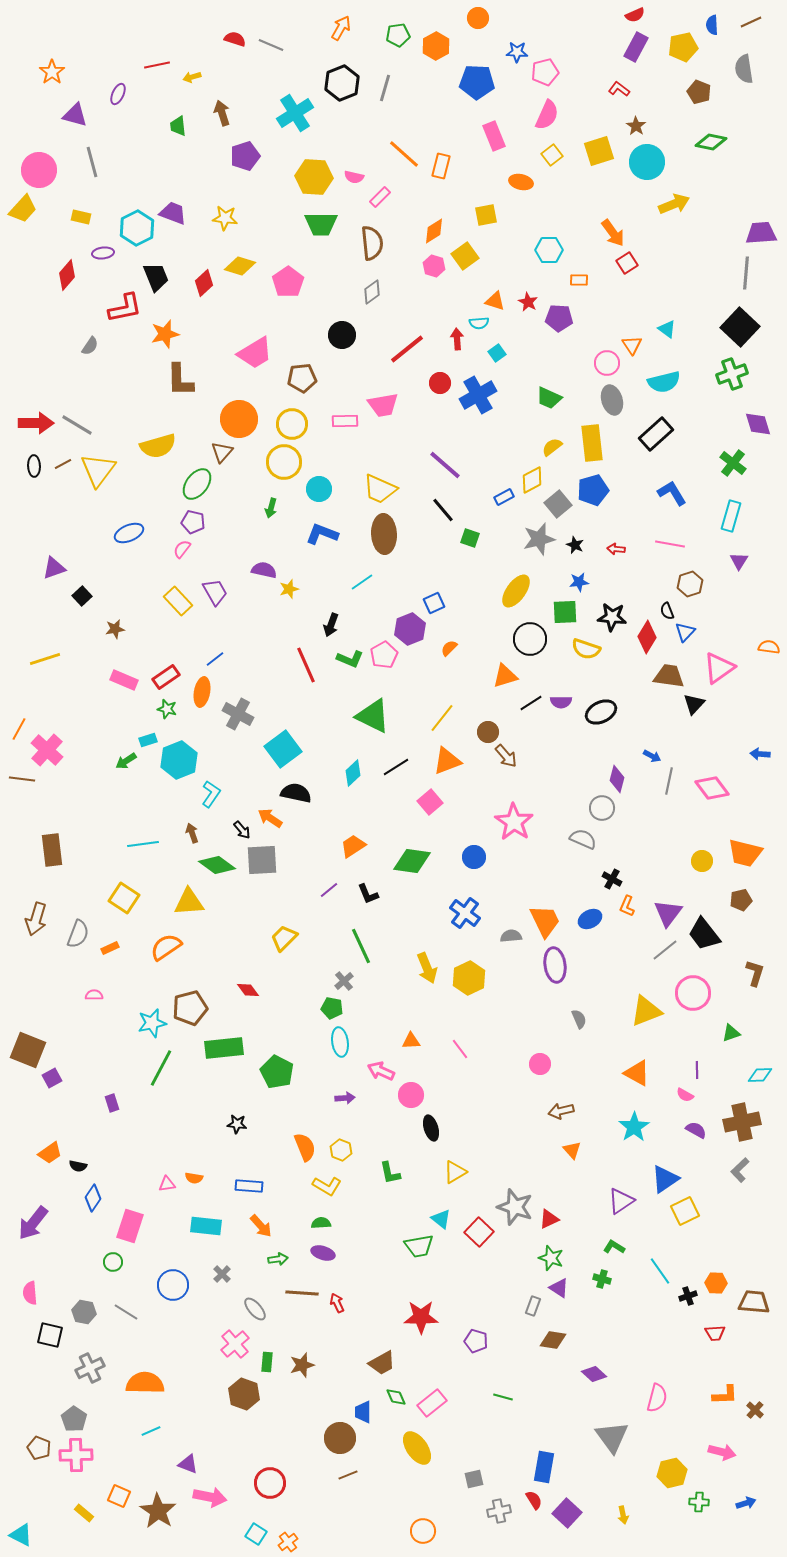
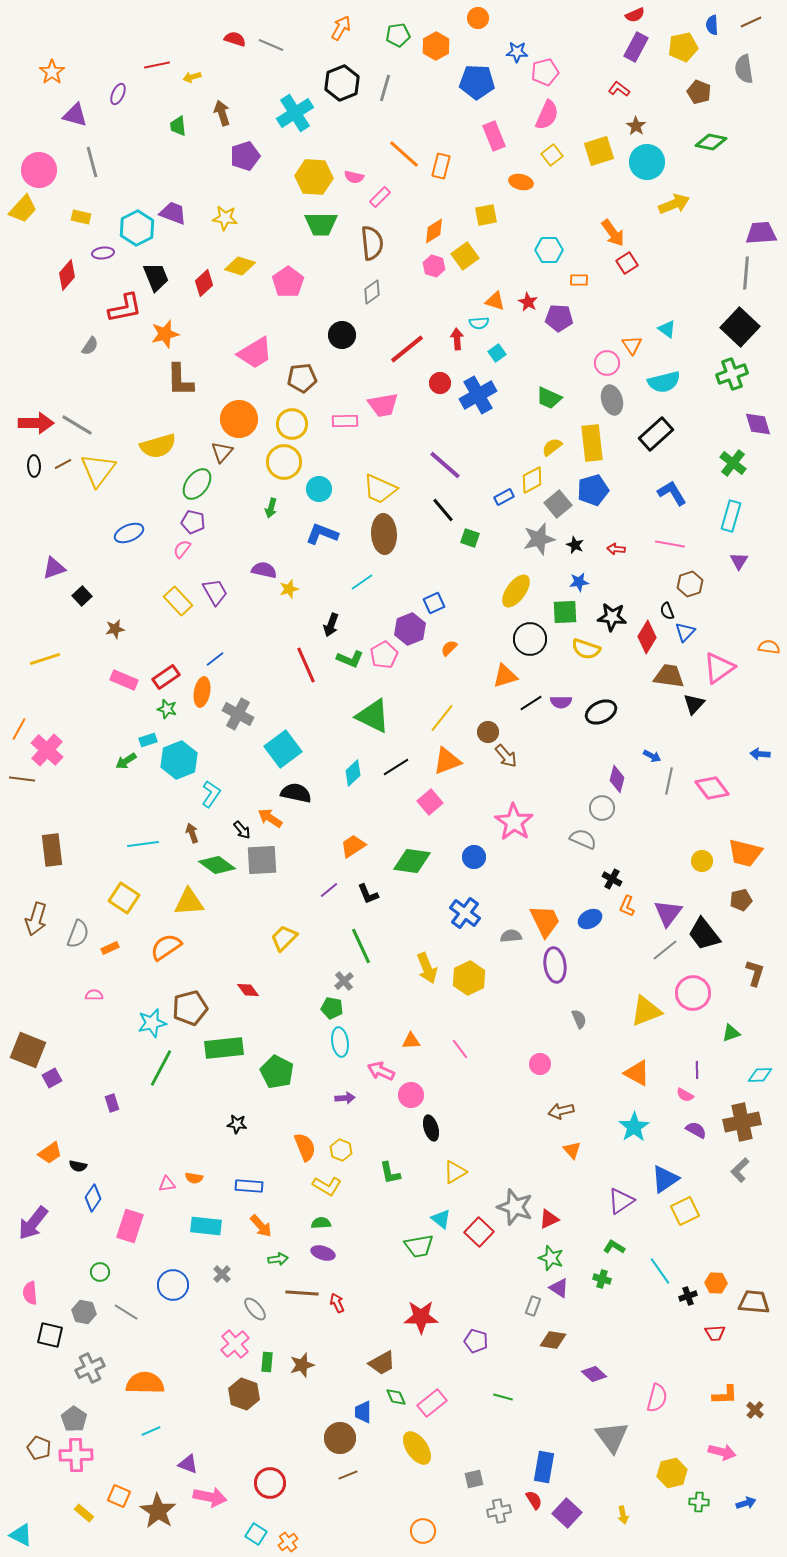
green circle at (113, 1262): moved 13 px left, 10 px down
